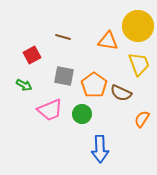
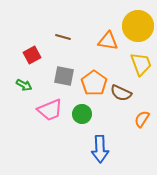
yellow trapezoid: moved 2 px right
orange pentagon: moved 2 px up
